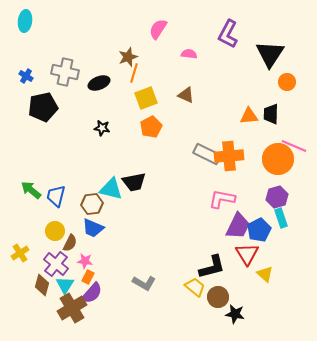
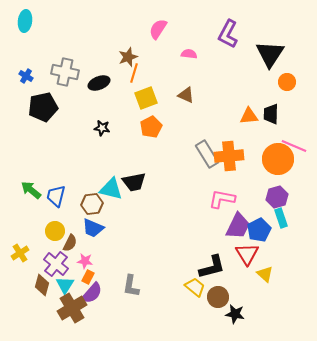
gray rectangle at (207, 154): rotated 32 degrees clockwise
gray L-shape at (144, 283): moved 13 px left, 3 px down; rotated 70 degrees clockwise
